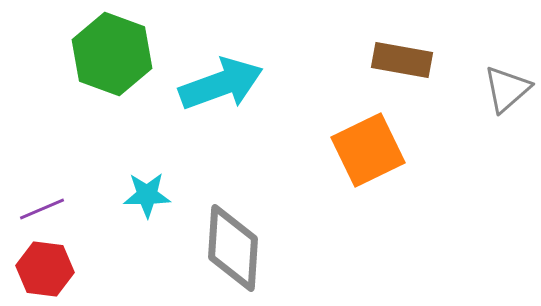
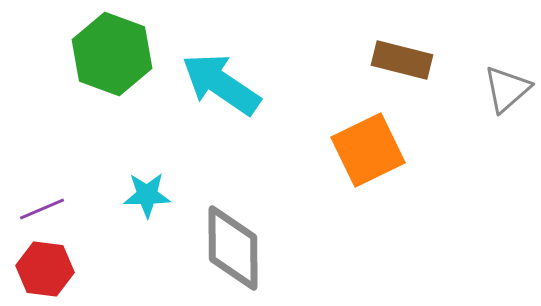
brown rectangle: rotated 4 degrees clockwise
cyan arrow: rotated 126 degrees counterclockwise
gray diamond: rotated 4 degrees counterclockwise
